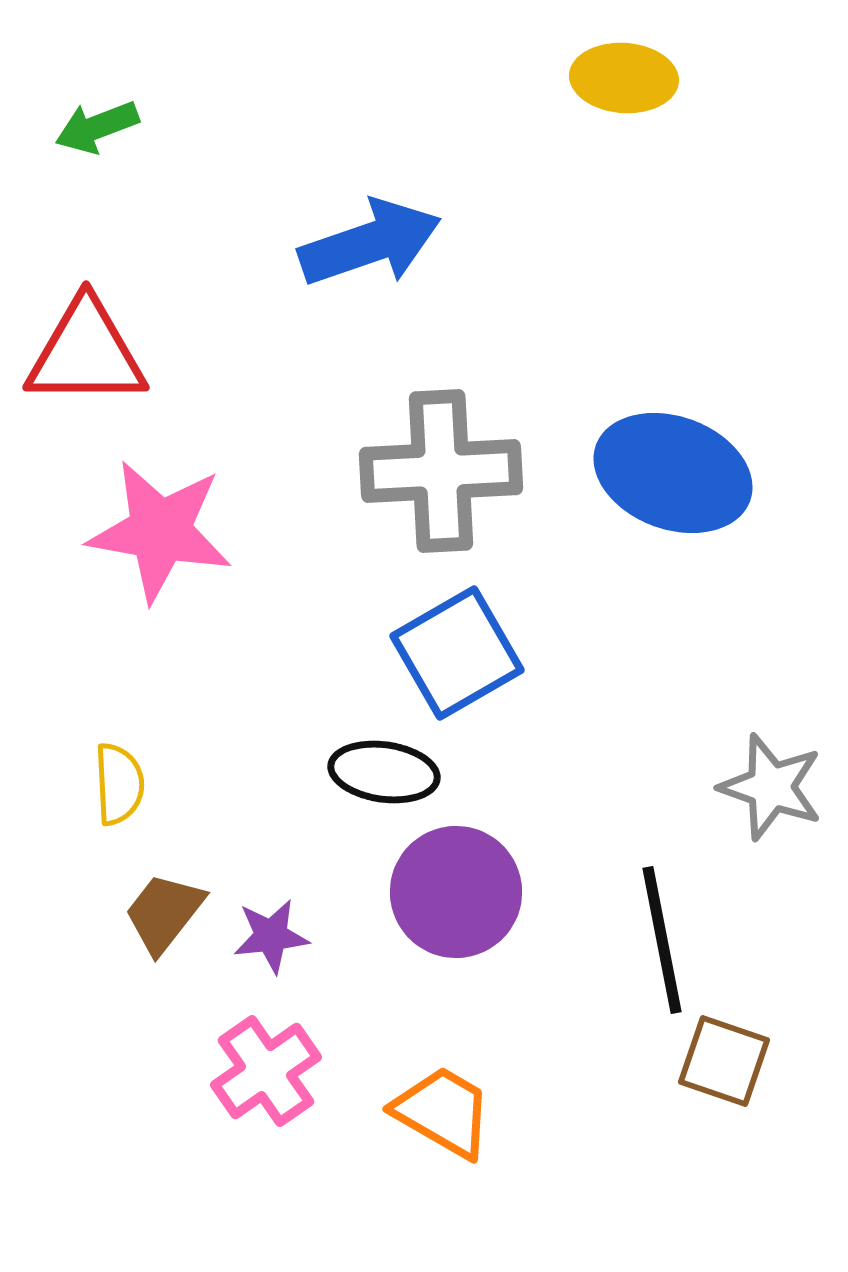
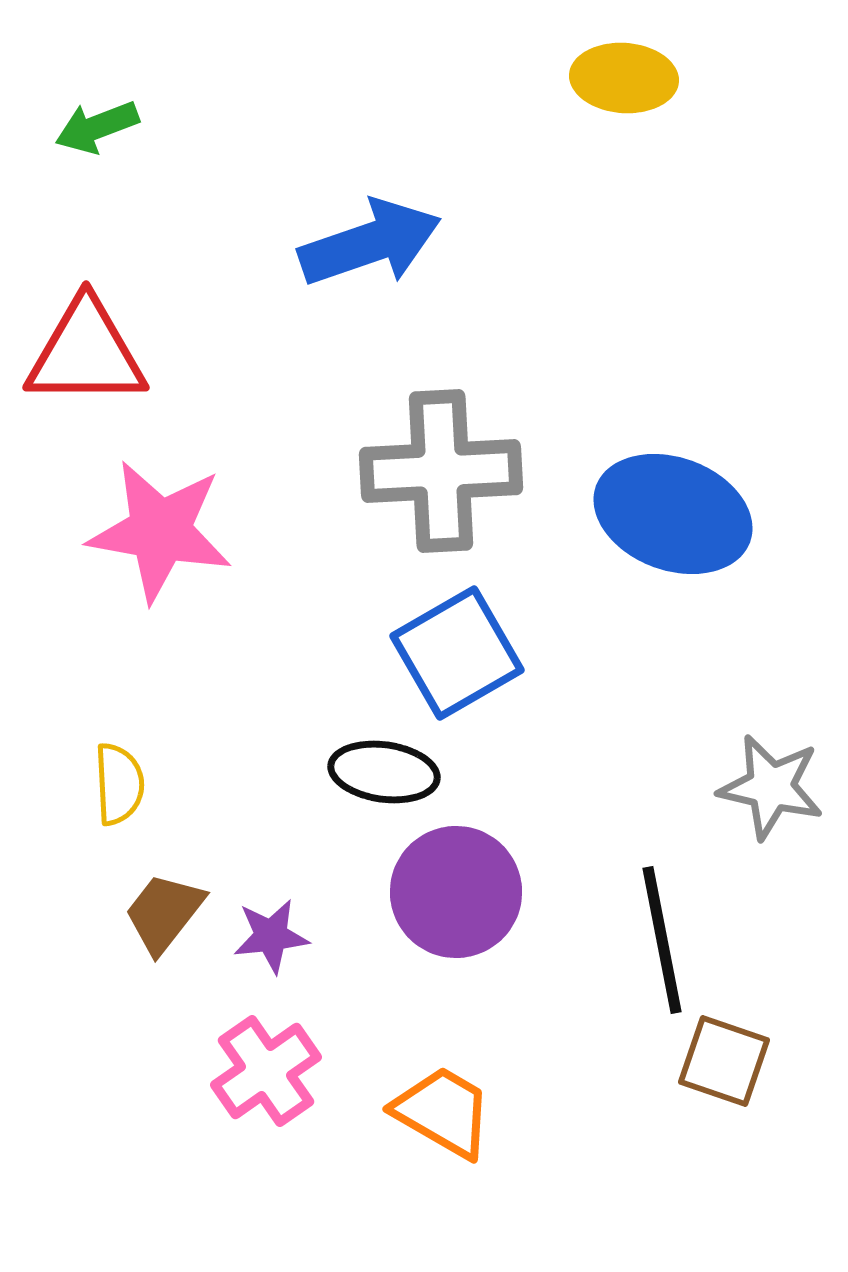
blue ellipse: moved 41 px down
gray star: rotated 6 degrees counterclockwise
